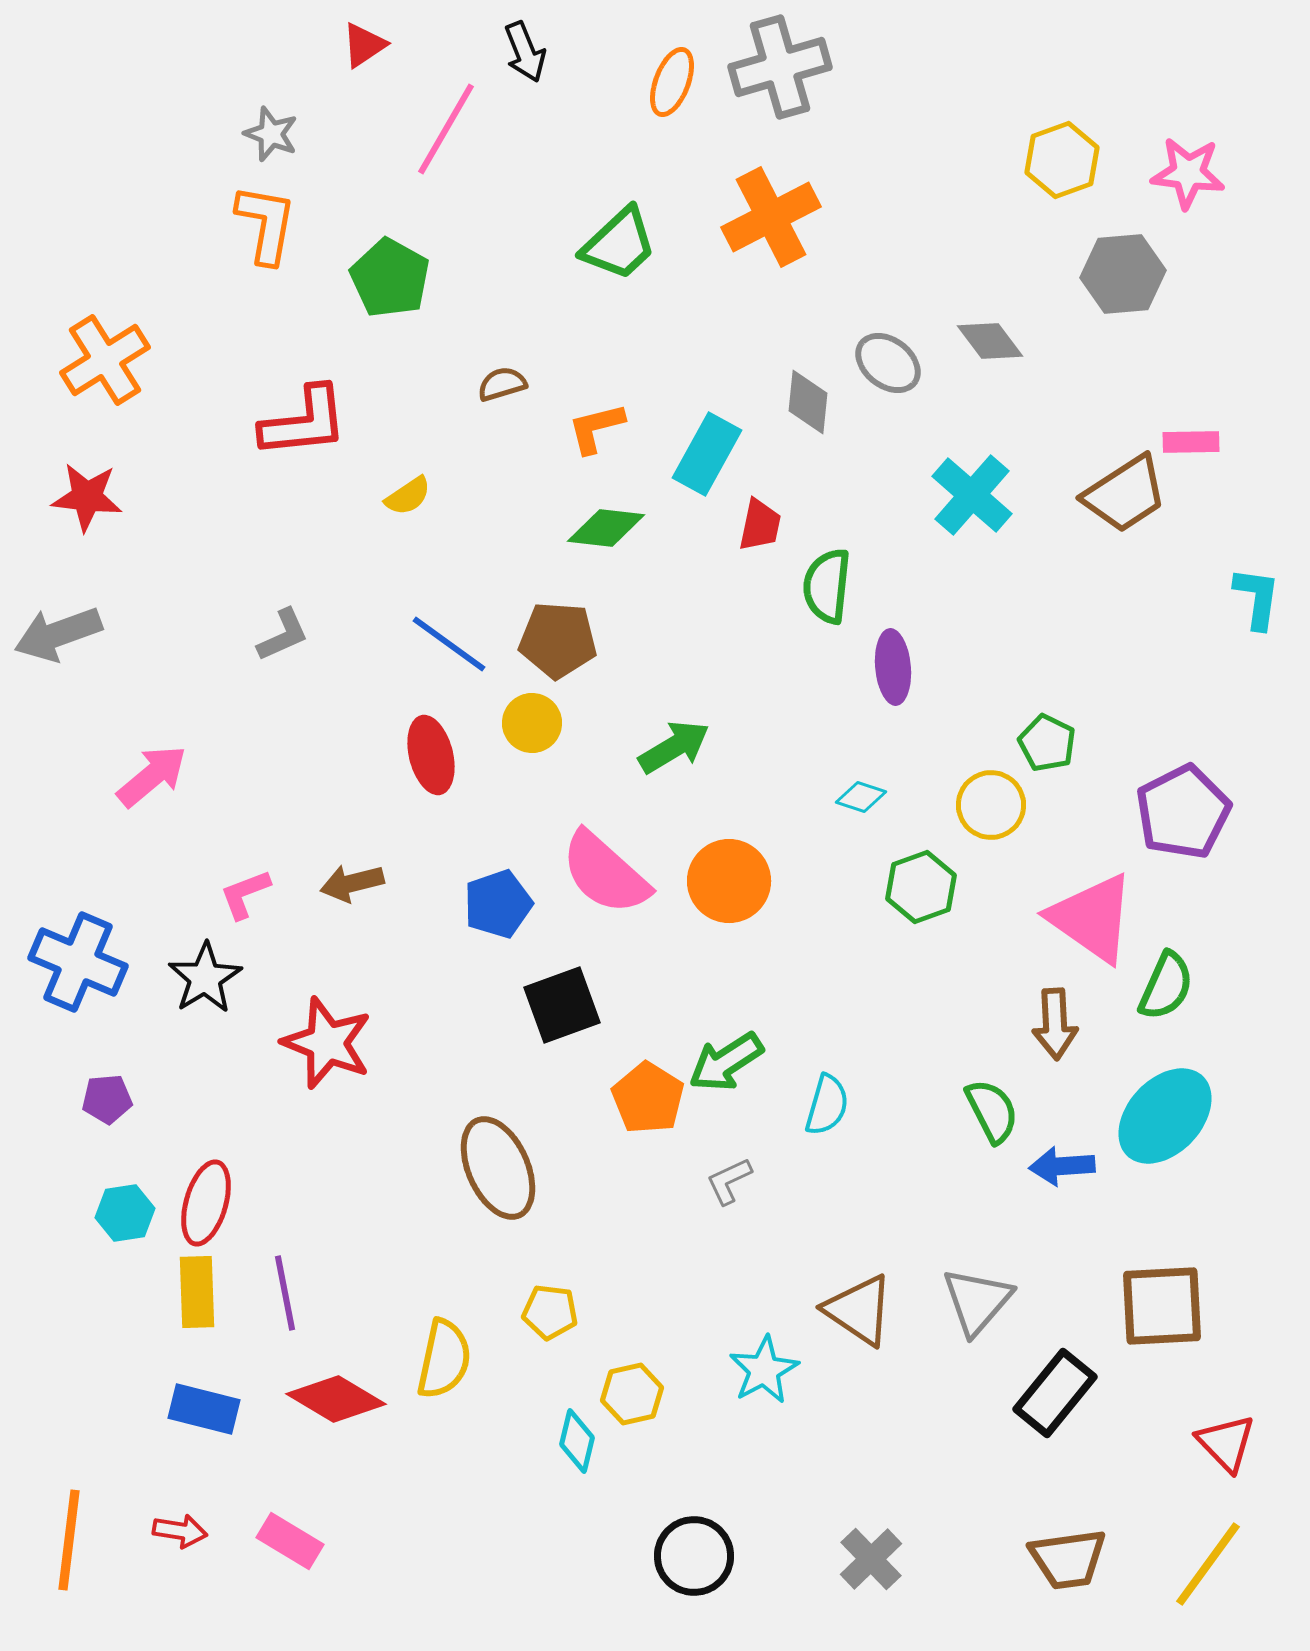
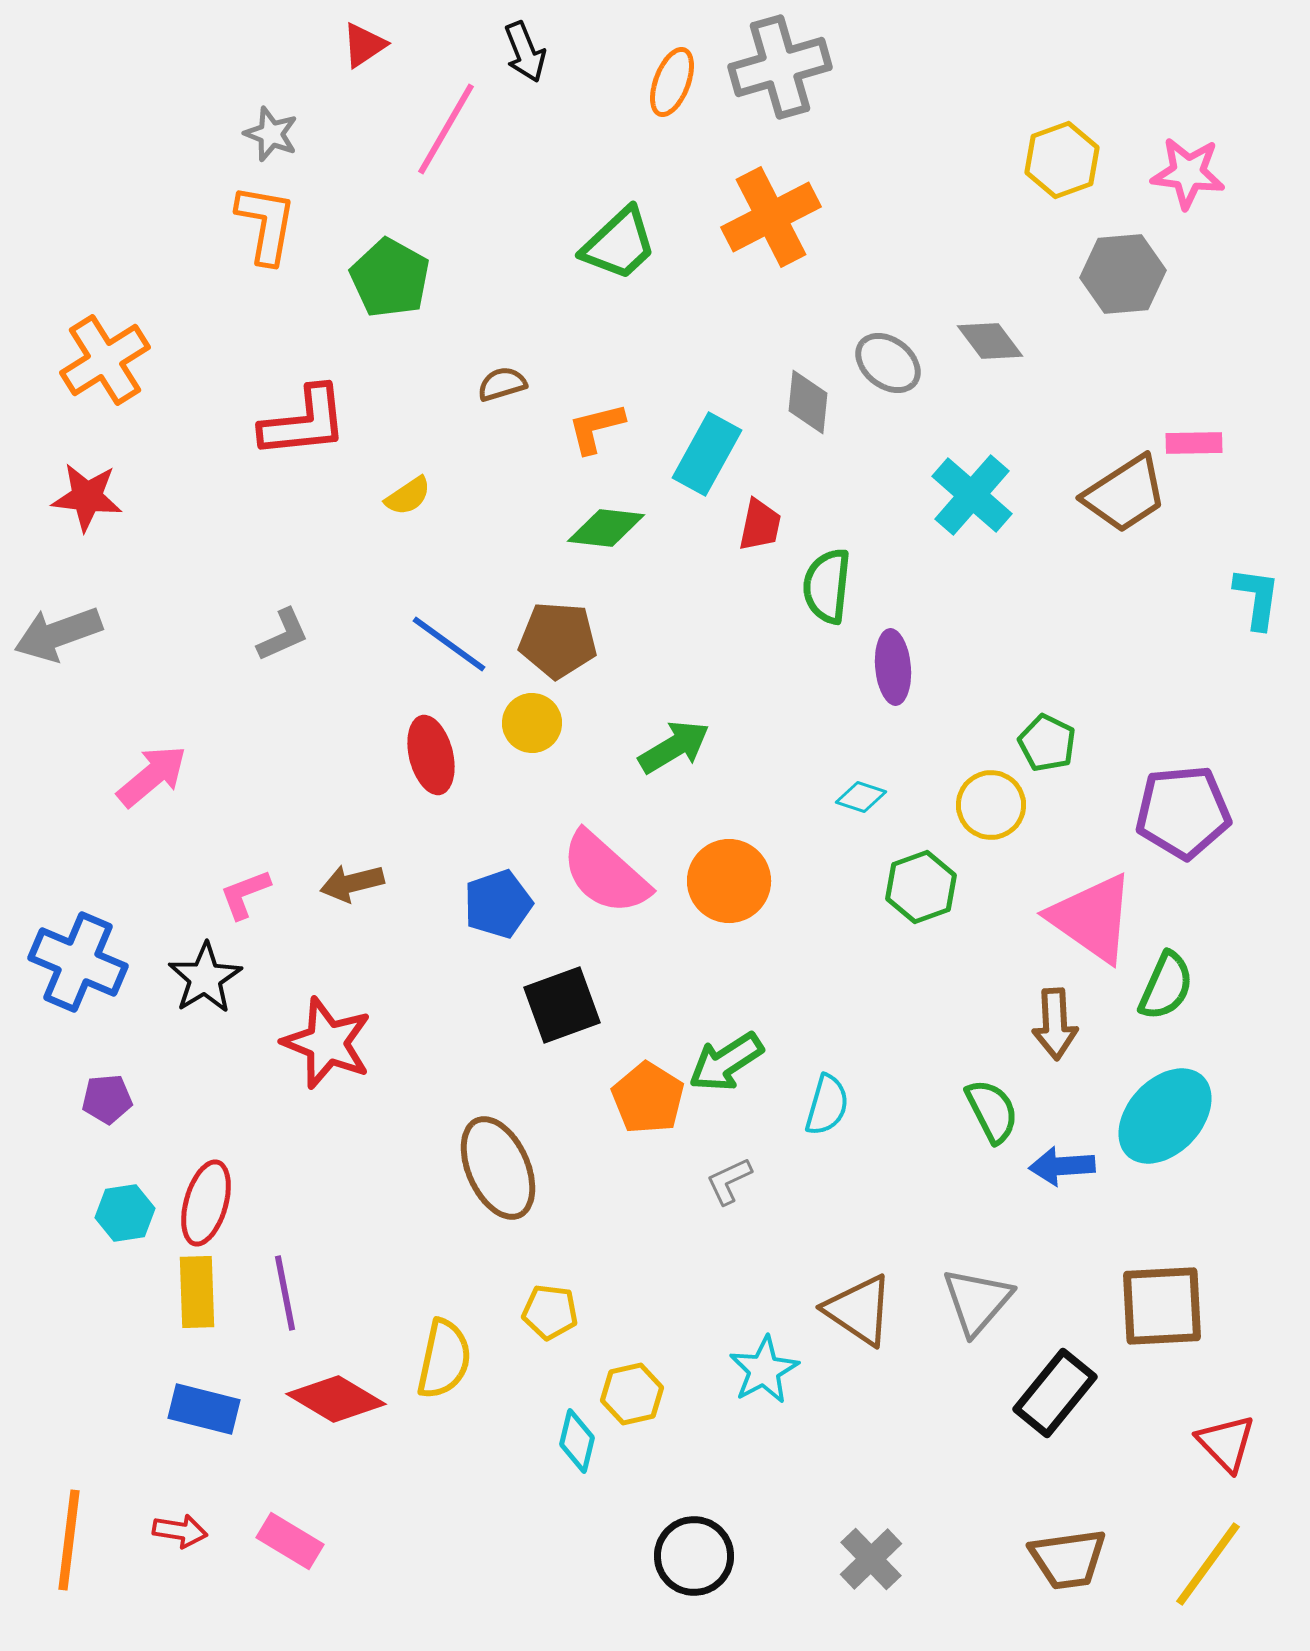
pink rectangle at (1191, 442): moved 3 px right, 1 px down
purple pentagon at (1183, 812): rotated 22 degrees clockwise
